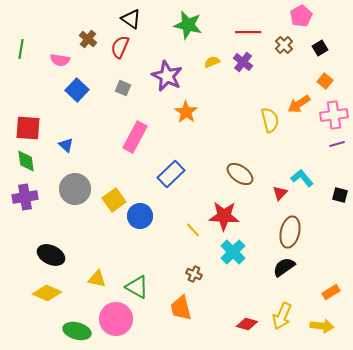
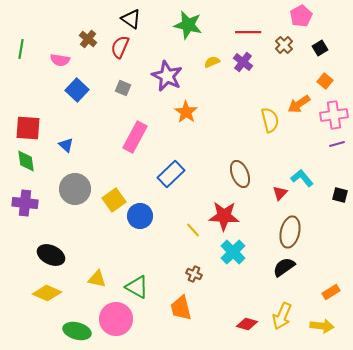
brown ellipse at (240, 174): rotated 32 degrees clockwise
purple cross at (25, 197): moved 6 px down; rotated 15 degrees clockwise
